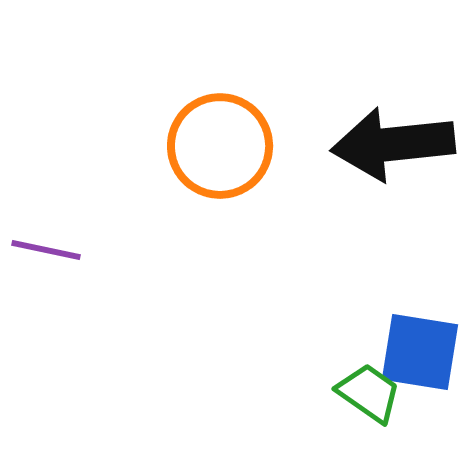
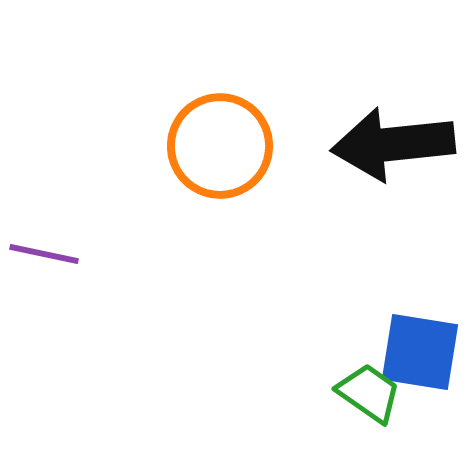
purple line: moved 2 px left, 4 px down
